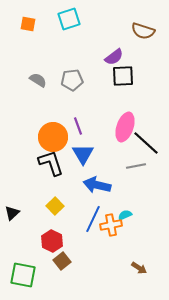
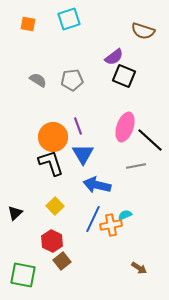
black square: moved 1 px right; rotated 25 degrees clockwise
black line: moved 4 px right, 3 px up
black triangle: moved 3 px right
